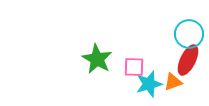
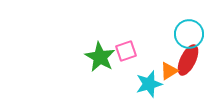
green star: moved 3 px right, 2 px up
pink square: moved 8 px left, 16 px up; rotated 20 degrees counterclockwise
orange triangle: moved 4 px left, 11 px up; rotated 12 degrees counterclockwise
